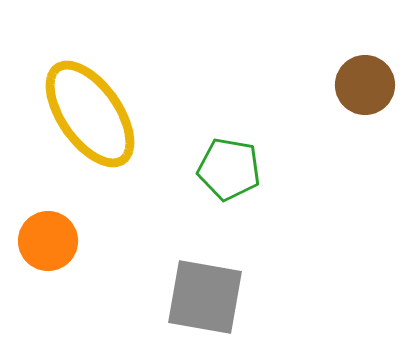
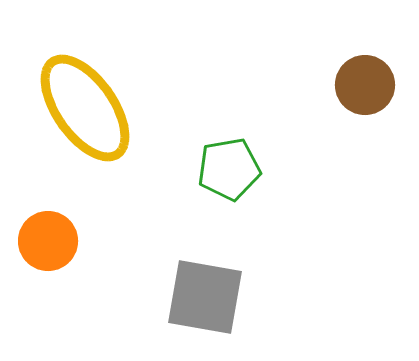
yellow ellipse: moved 5 px left, 6 px up
green pentagon: rotated 20 degrees counterclockwise
